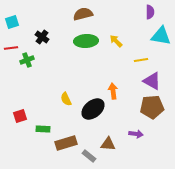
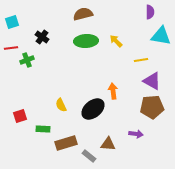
yellow semicircle: moved 5 px left, 6 px down
